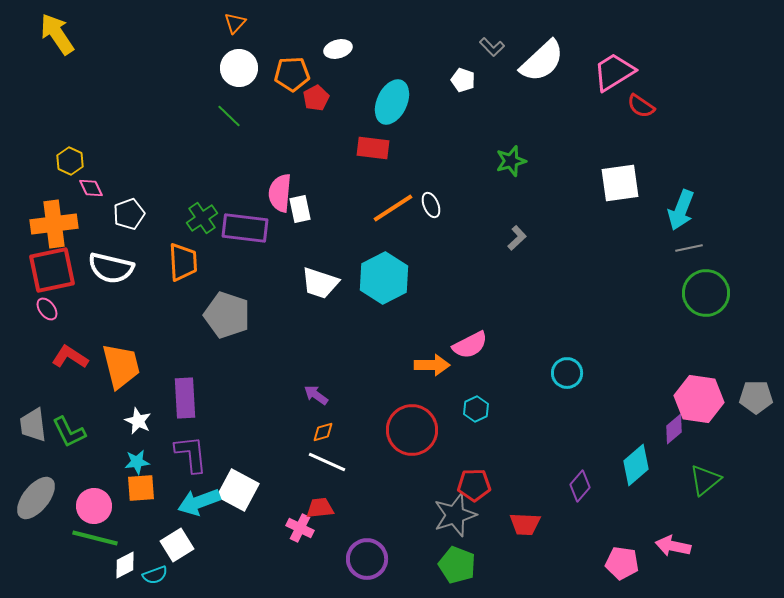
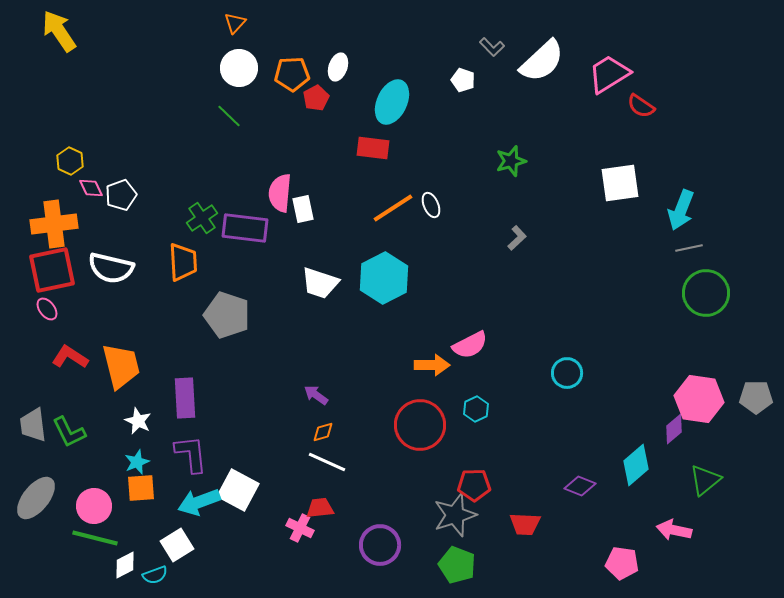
yellow arrow at (57, 34): moved 2 px right, 3 px up
white ellipse at (338, 49): moved 18 px down; rotated 56 degrees counterclockwise
pink trapezoid at (614, 72): moved 5 px left, 2 px down
white rectangle at (300, 209): moved 3 px right
white pentagon at (129, 214): moved 8 px left, 19 px up
red circle at (412, 430): moved 8 px right, 5 px up
cyan star at (137, 462): rotated 15 degrees counterclockwise
purple diamond at (580, 486): rotated 72 degrees clockwise
pink arrow at (673, 546): moved 1 px right, 16 px up
purple circle at (367, 559): moved 13 px right, 14 px up
